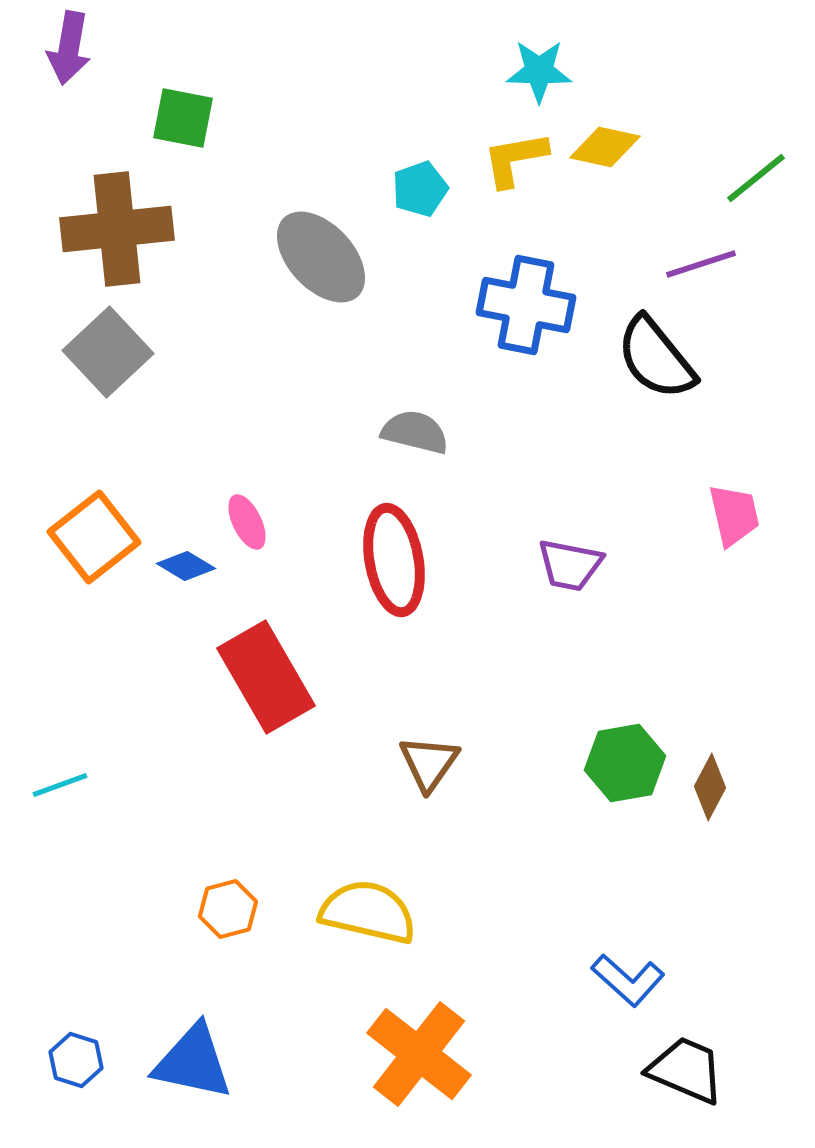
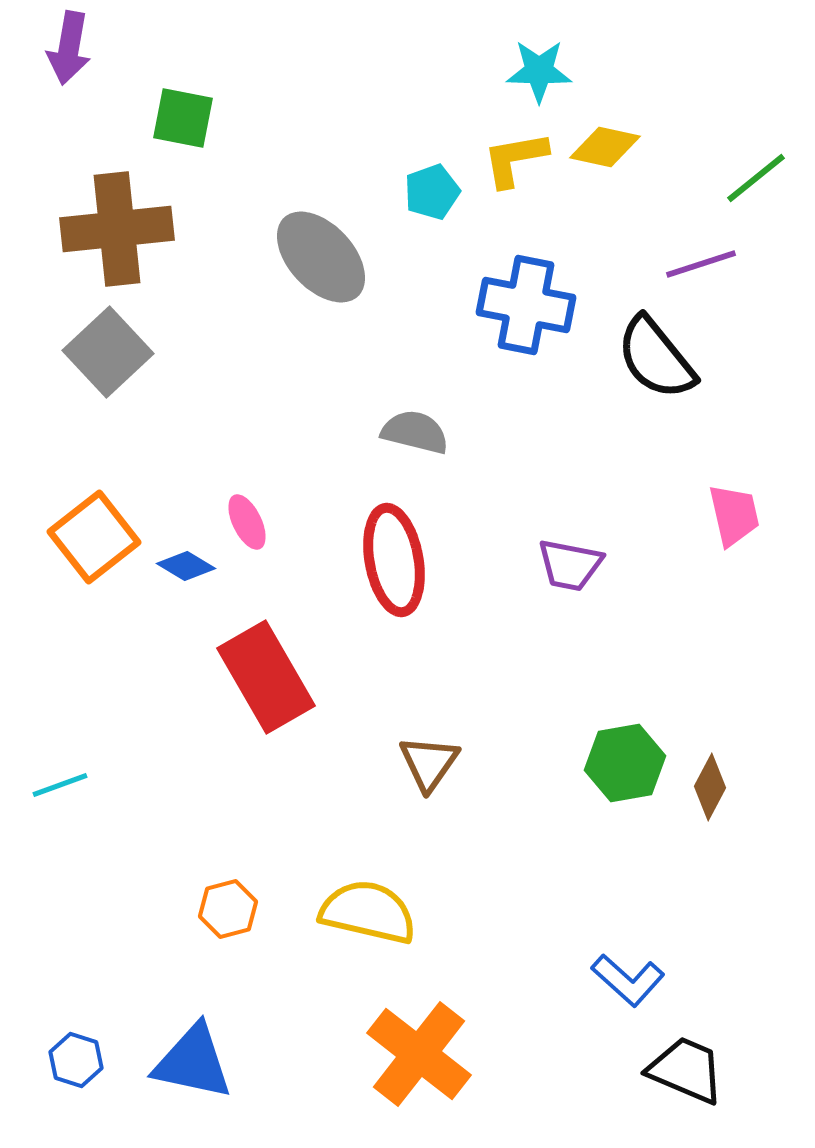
cyan pentagon: moved 12 px right, 3 px down
